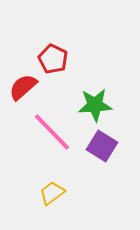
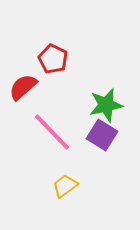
green star: moved 11 px right; rotated 8 degrees counterclockwise
purple square: moved 11 px up
yellow trapezoid: moved 13 px right, 7 px up
